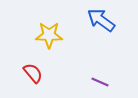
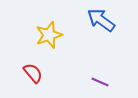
yellow star: rotated 20 degrees counterclockwise
